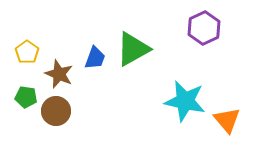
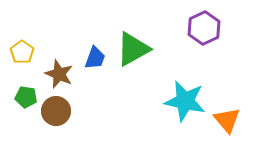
yellow pentagon: moved 5 px left
